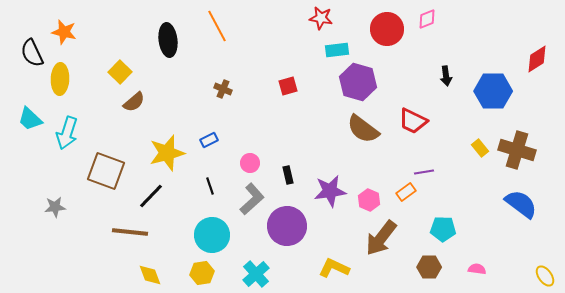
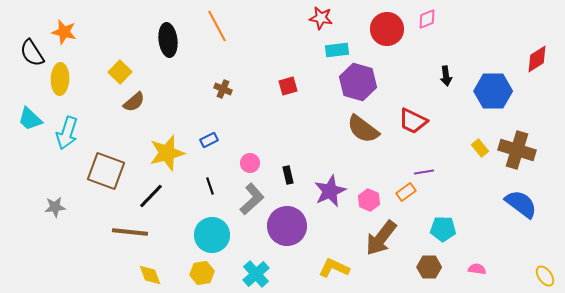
black semicircle at (32, 53): rotated 8 degrees counterclockwise
purple star at (330, 191): rotated 16 degrees counterclockwise
